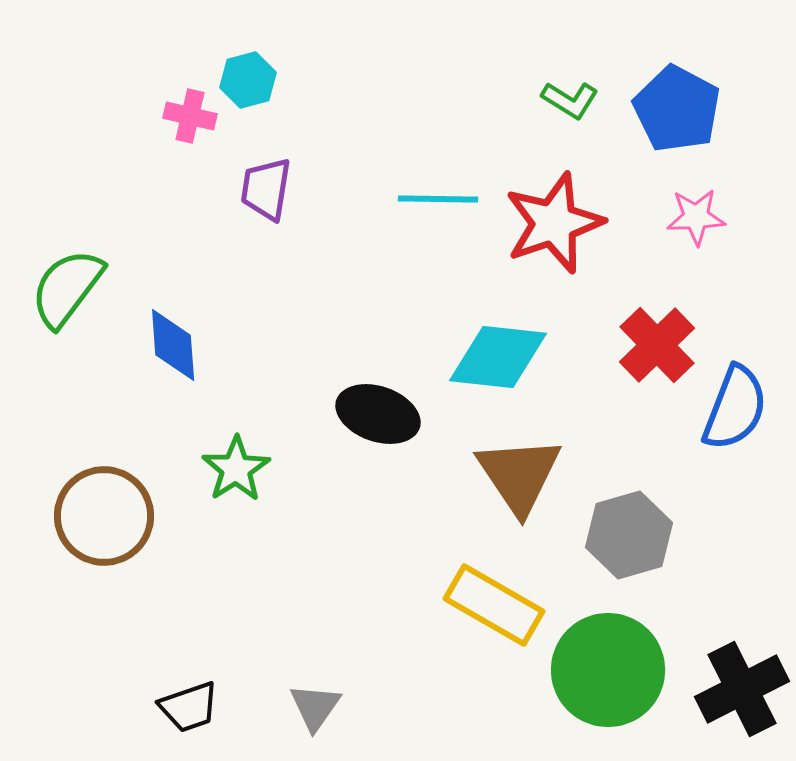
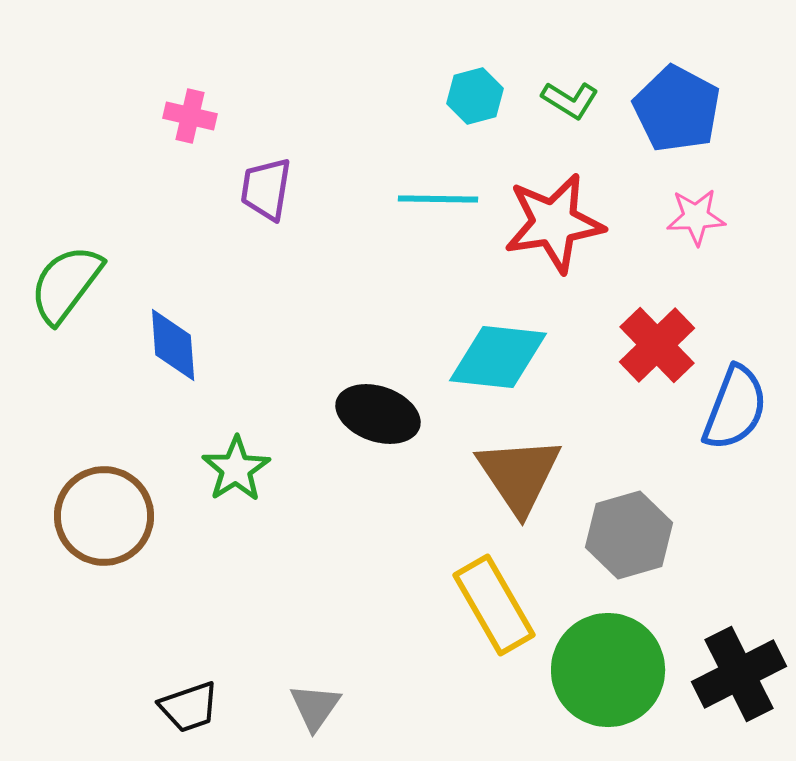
cyan hexagon: moved 227 px right, 16 px down
red star: rotated 10 degrees clockwise
green semicircle: moved 1 px left, 4 px up
yellow rectangle: rotated 30 degrees clockwise
black cross: moved 3 px left, 15 px up
